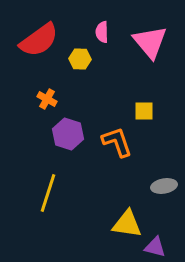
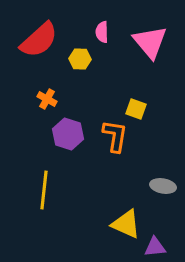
red semicircle: rotated 6 degrees counterclockwise
yellow square: moved 8 px left, 2 px up; rotated 20 degrees clockwise
orange L-shape: moved 2 px left, 6 px up; rotated 28 degrees clockwise
gray ellipse: moved 1 px left; rotated 20 degrees clockwise
yellow line: moved 4 px left, 3 px up; rotated 12 degrees counterclockwise
yellow triangle: moved 1 px left; rotated 16 degrees clockwise
purple triangle: rotated 20 degrees counterclockwise
